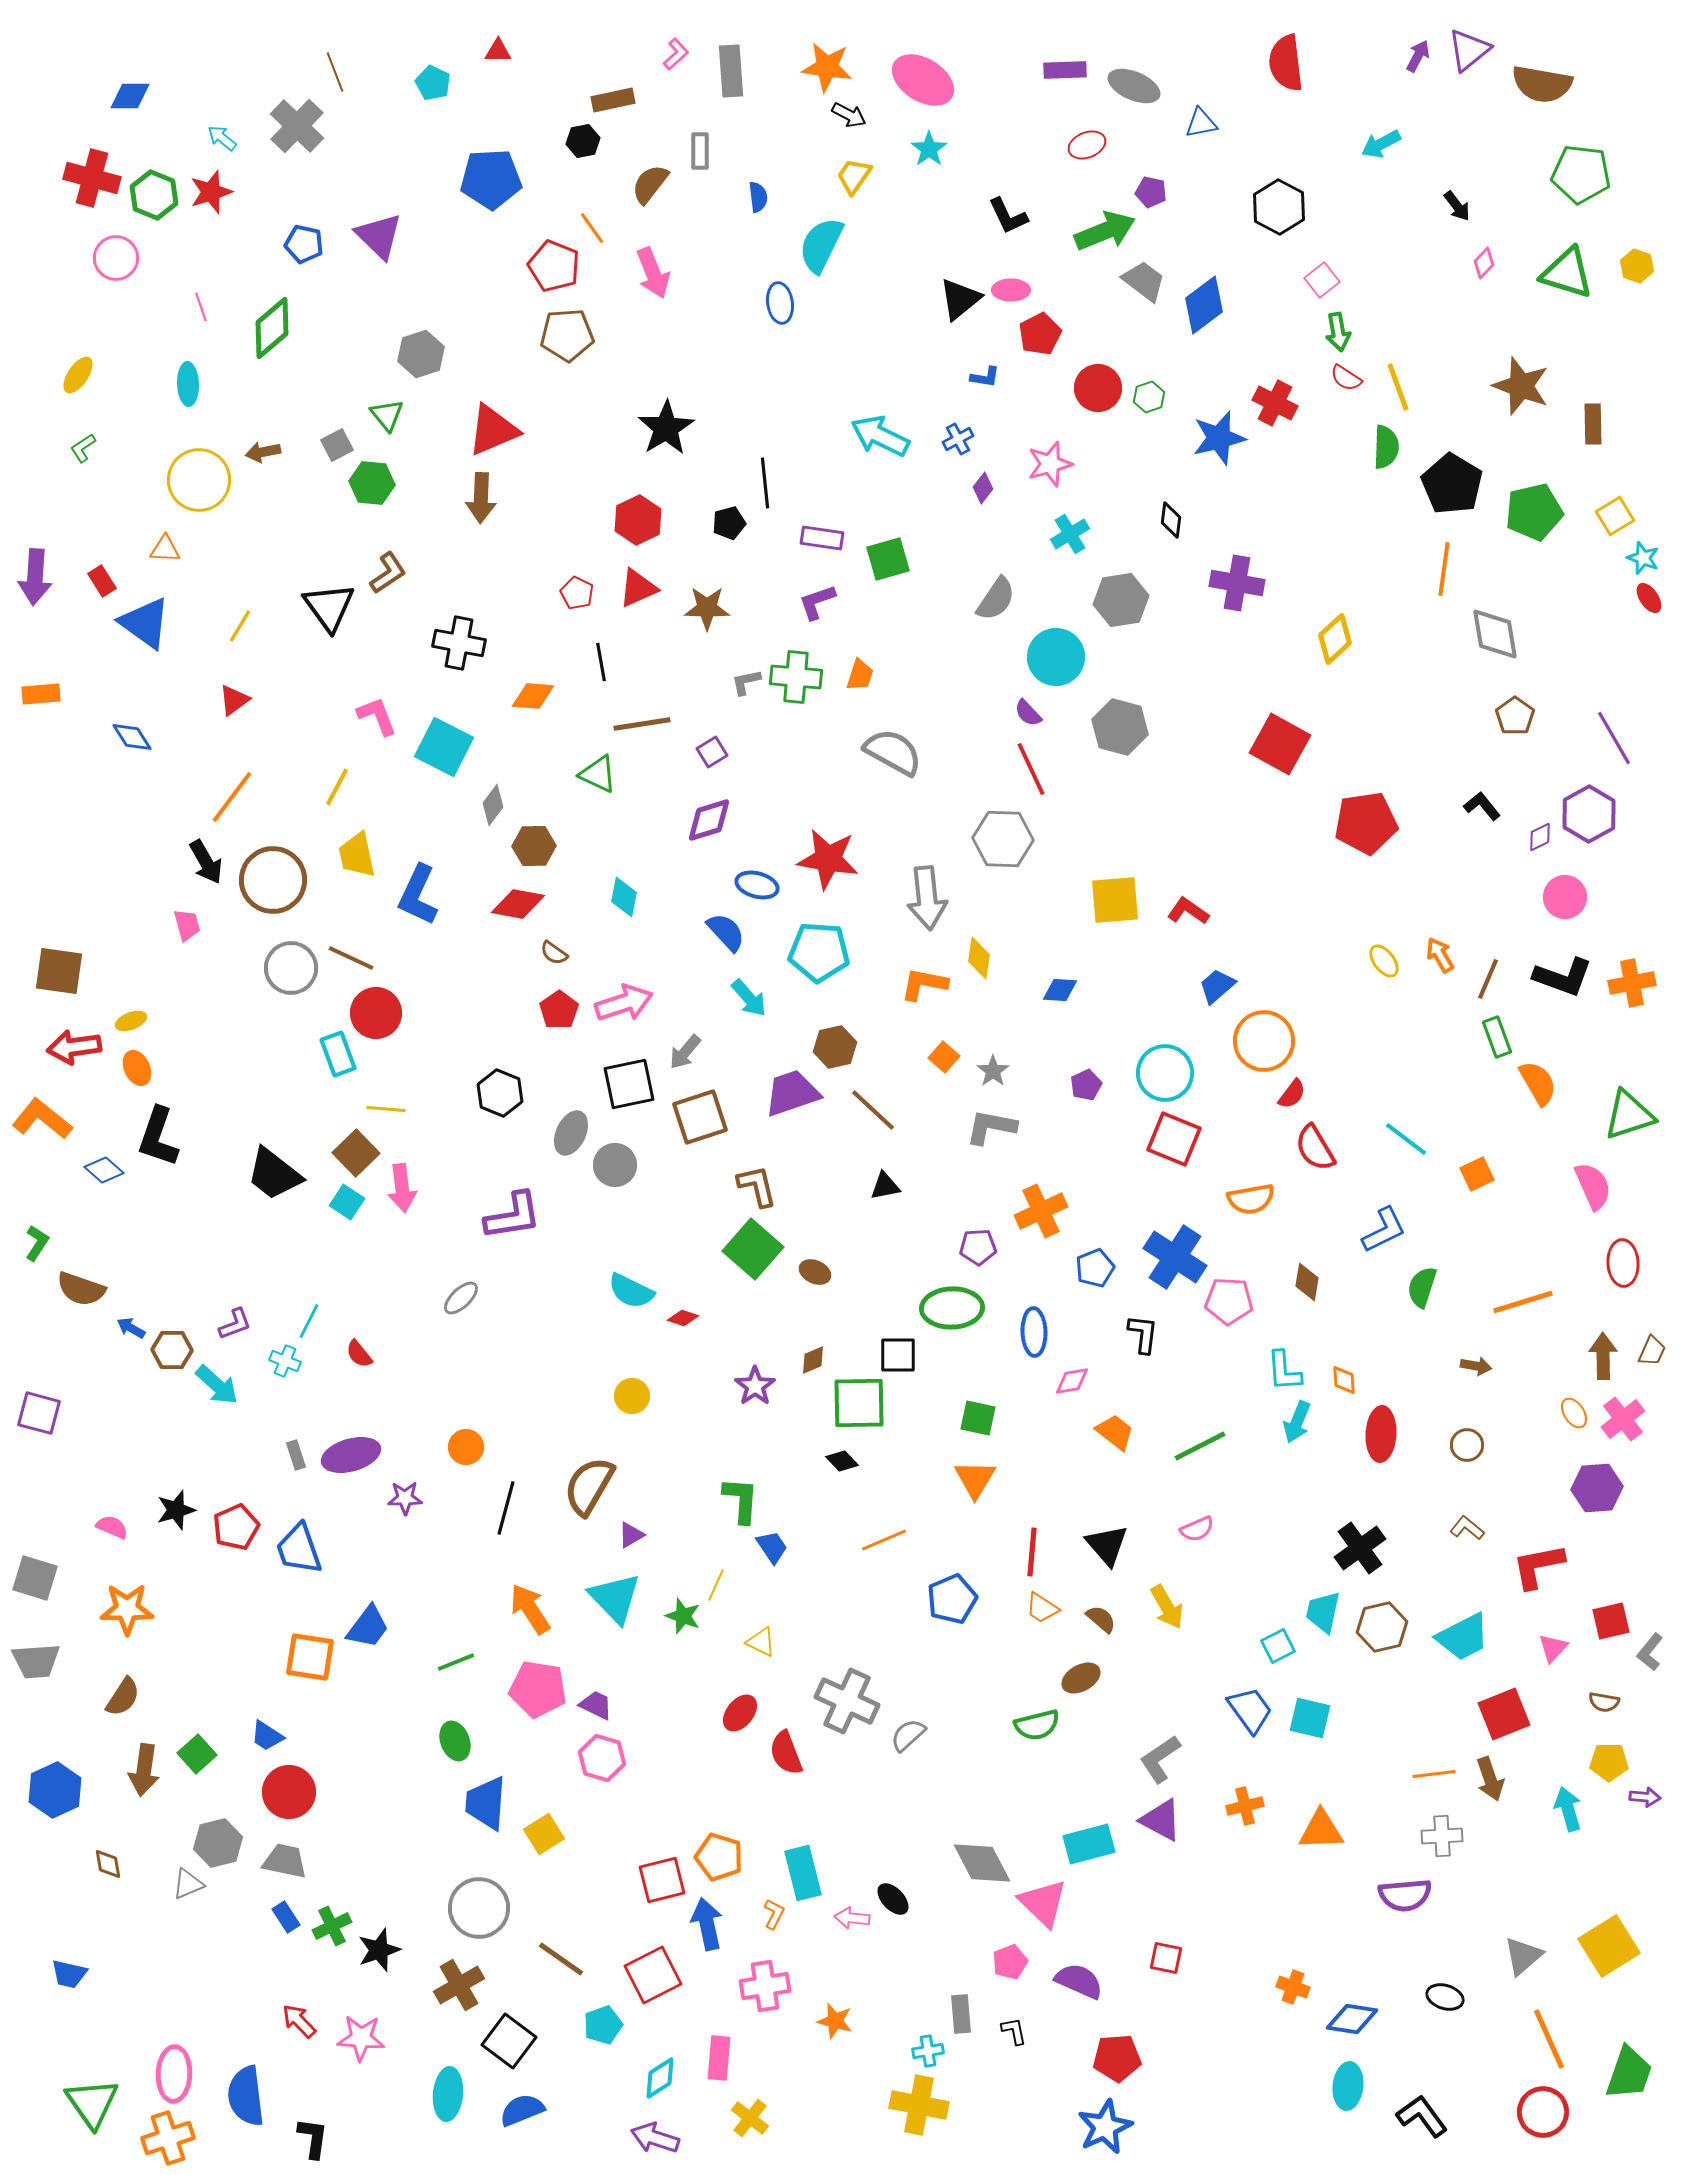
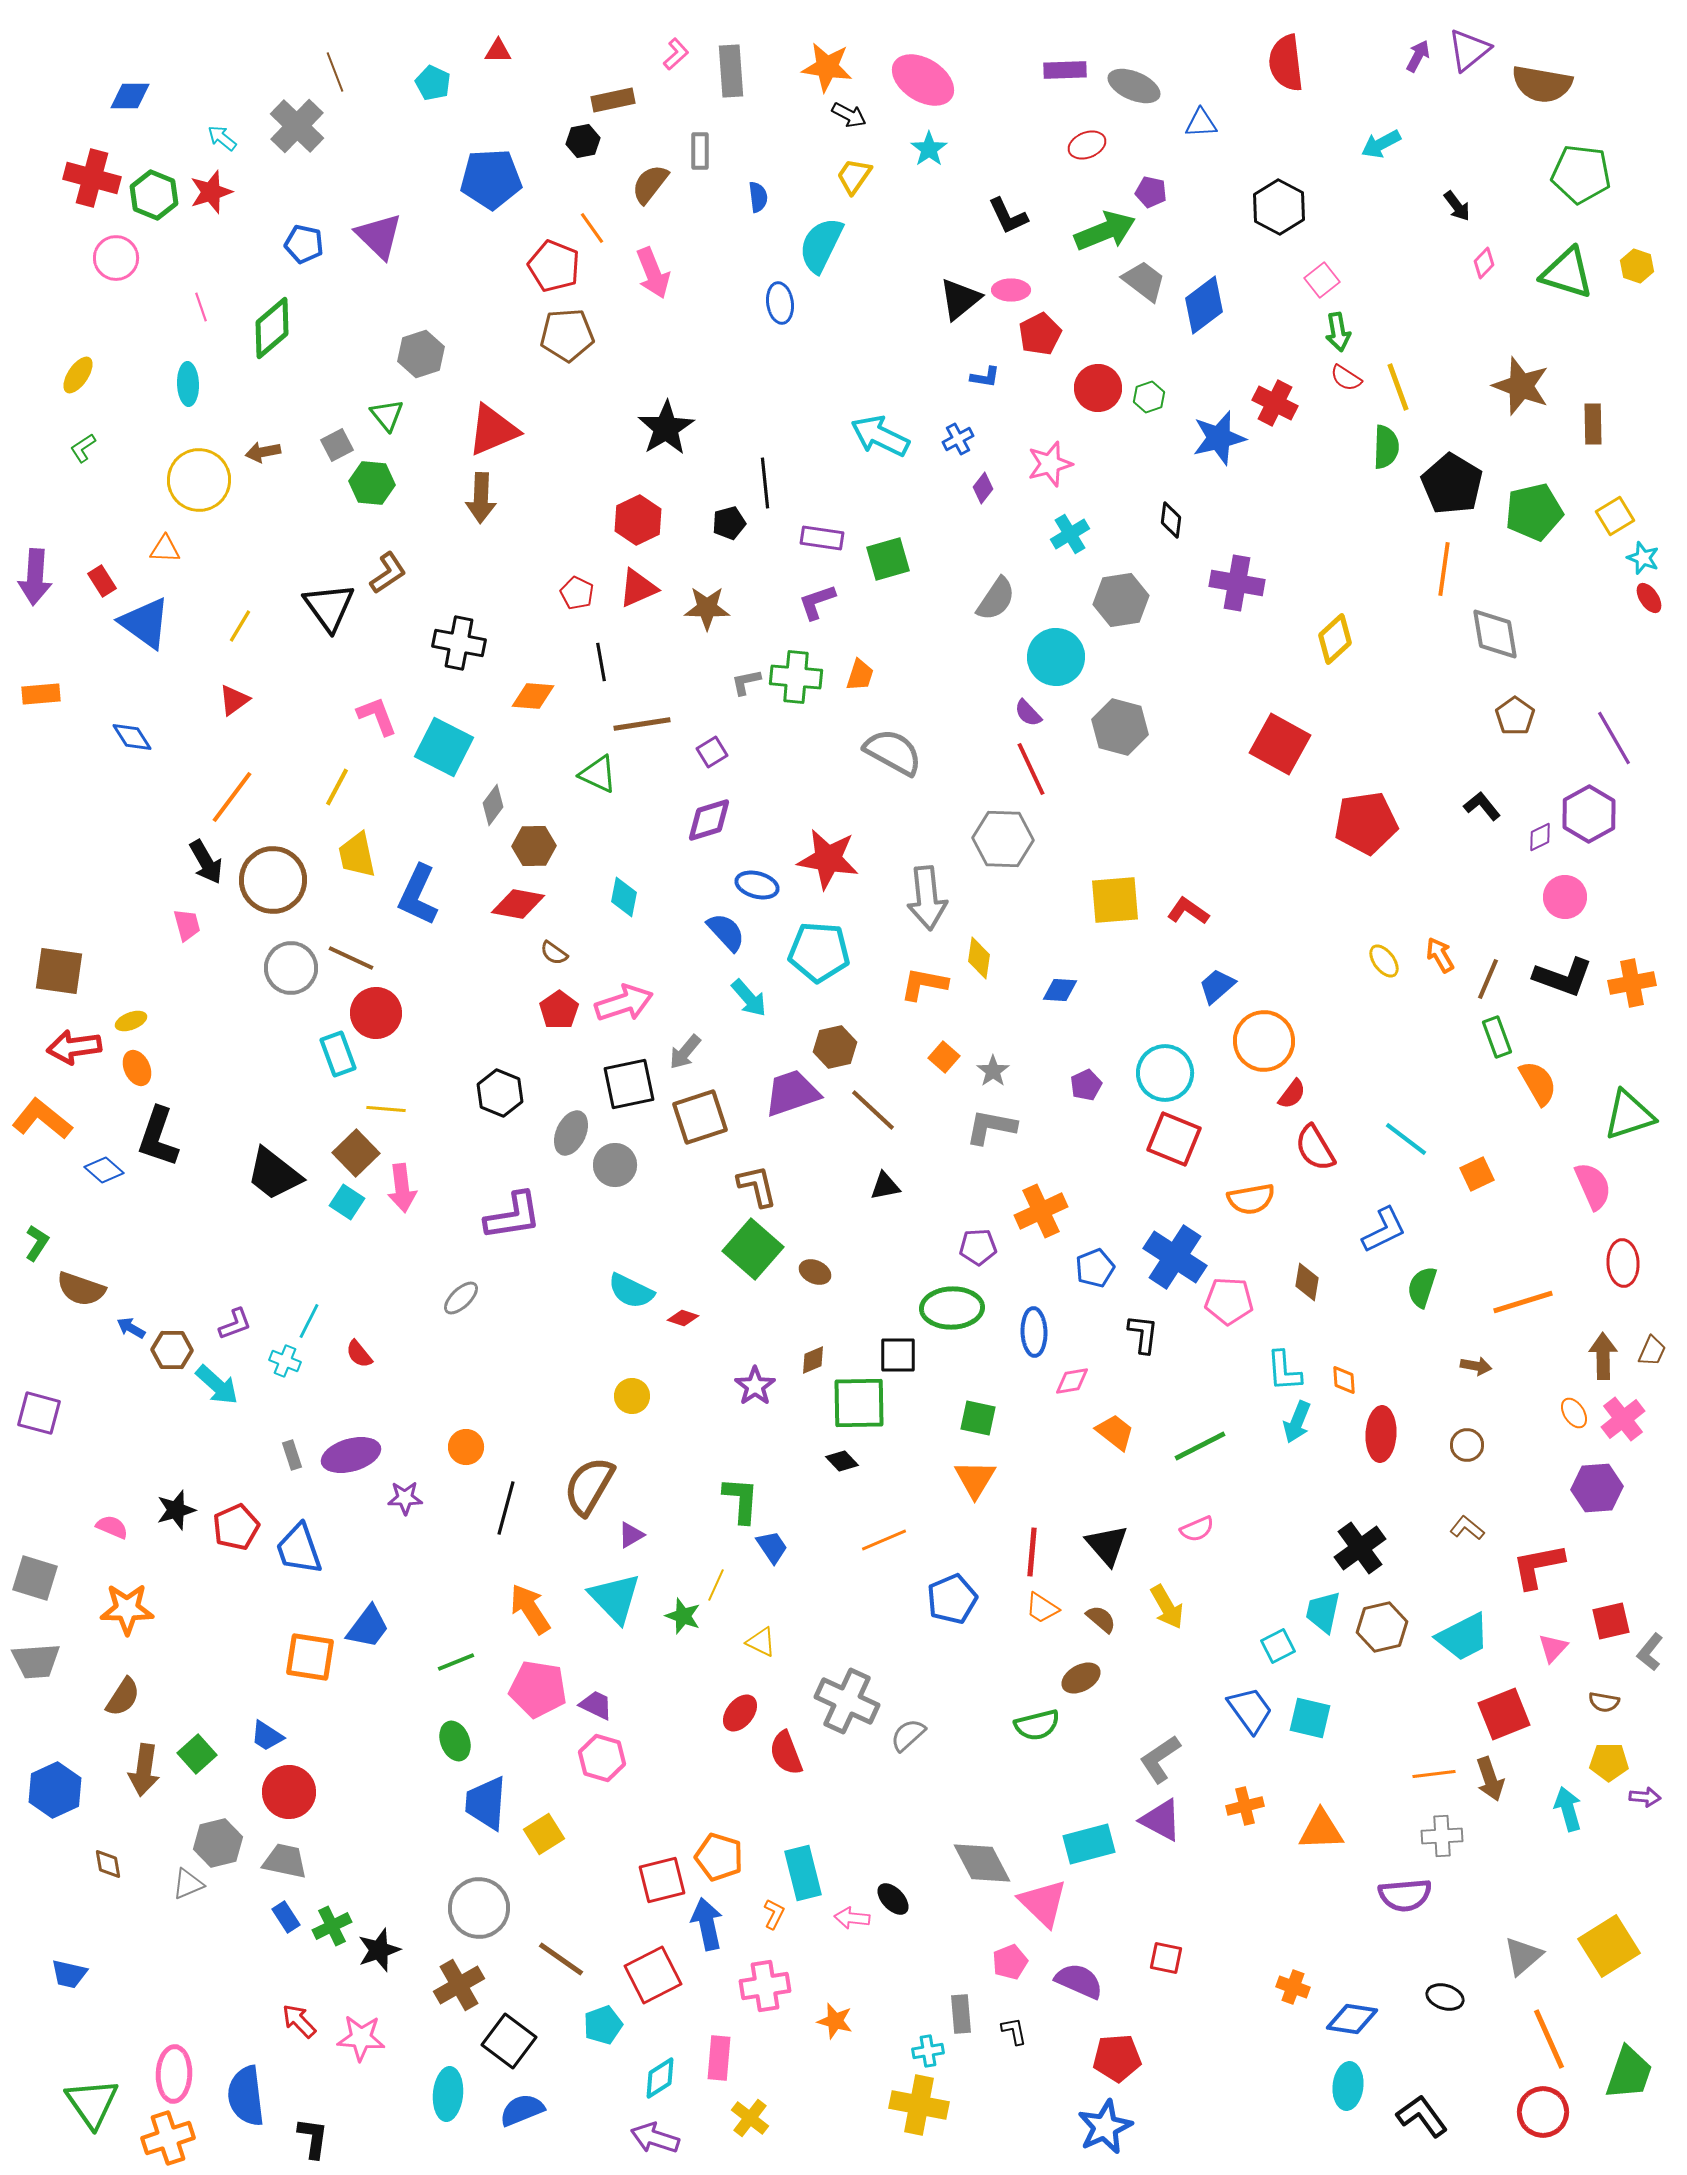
blue triangle at (1201, 123): rotated 8 degrees clockwise
gray rectangle at (296, 1455): moved 4 px left
